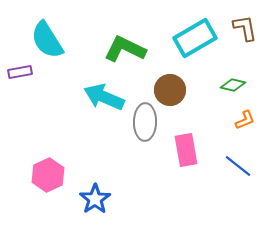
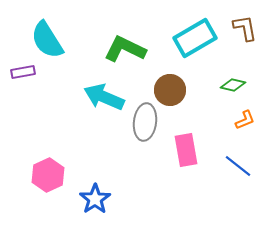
purple rectangle: moved 3 px right
gray ellipse: rotated 6 degrees clockwise
